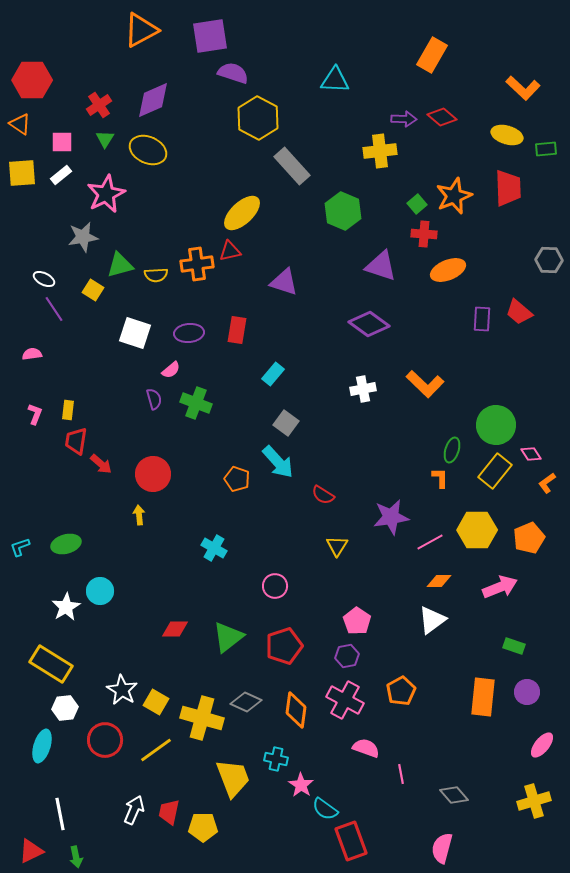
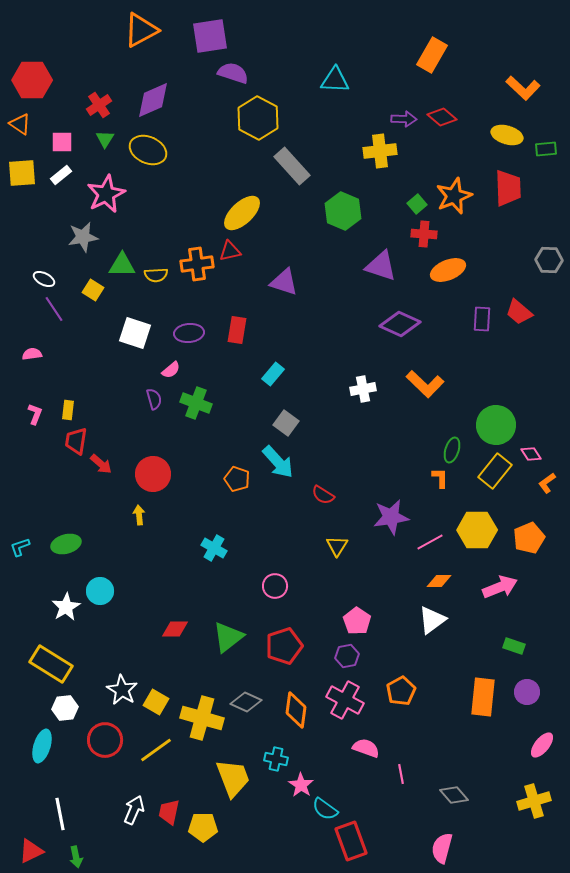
green triangle at (120, 265): moved 2 px right; rotated 16 degrees clockwise
purple diamond at (369, 324): moved 31 px right; rotated 12 degrees counterclockwise
